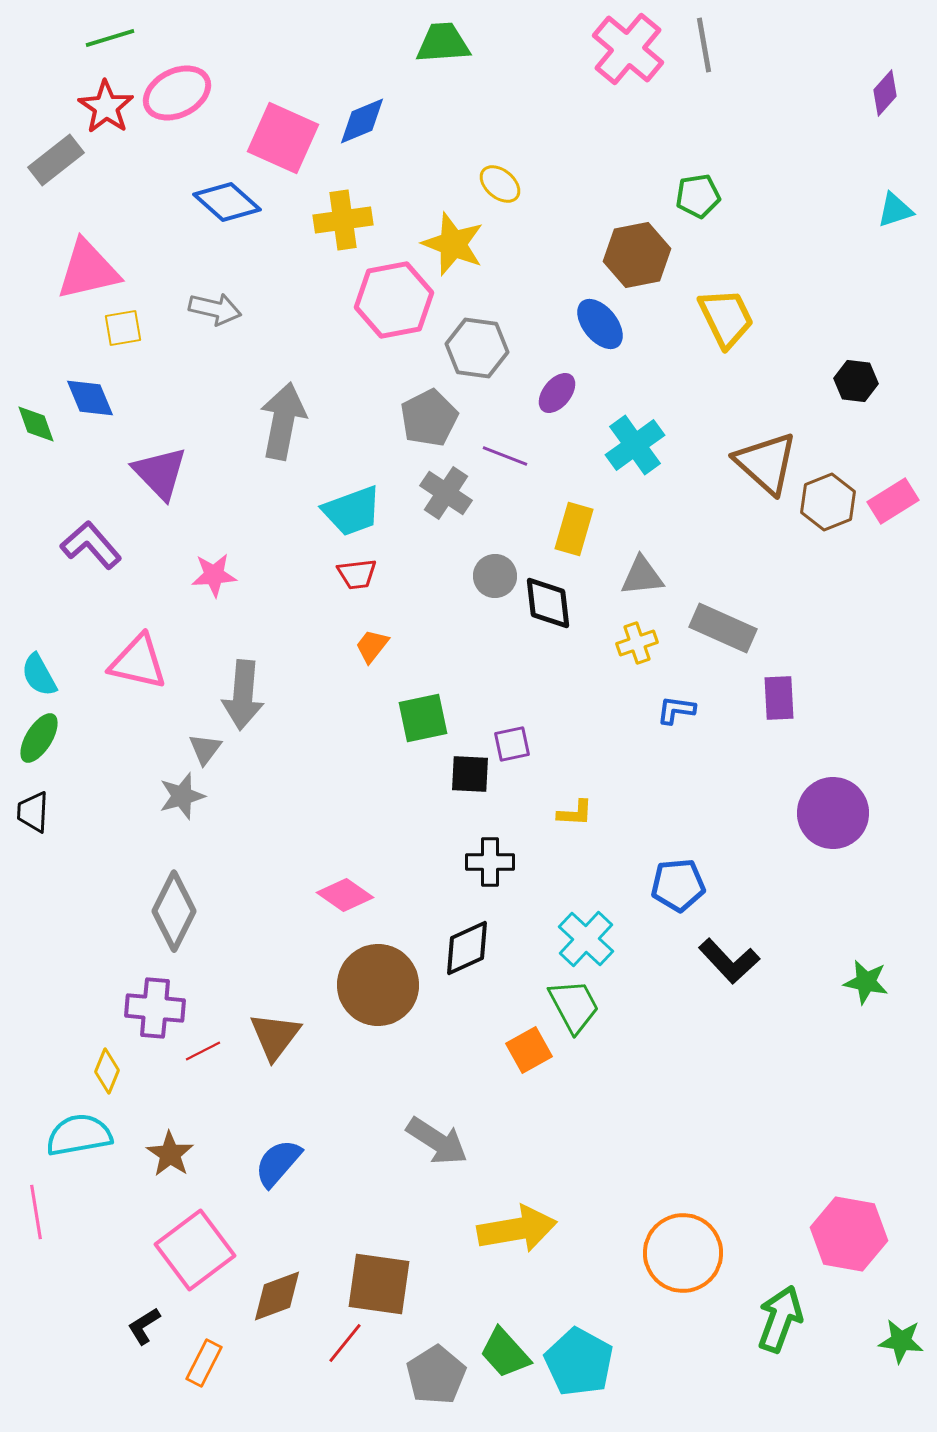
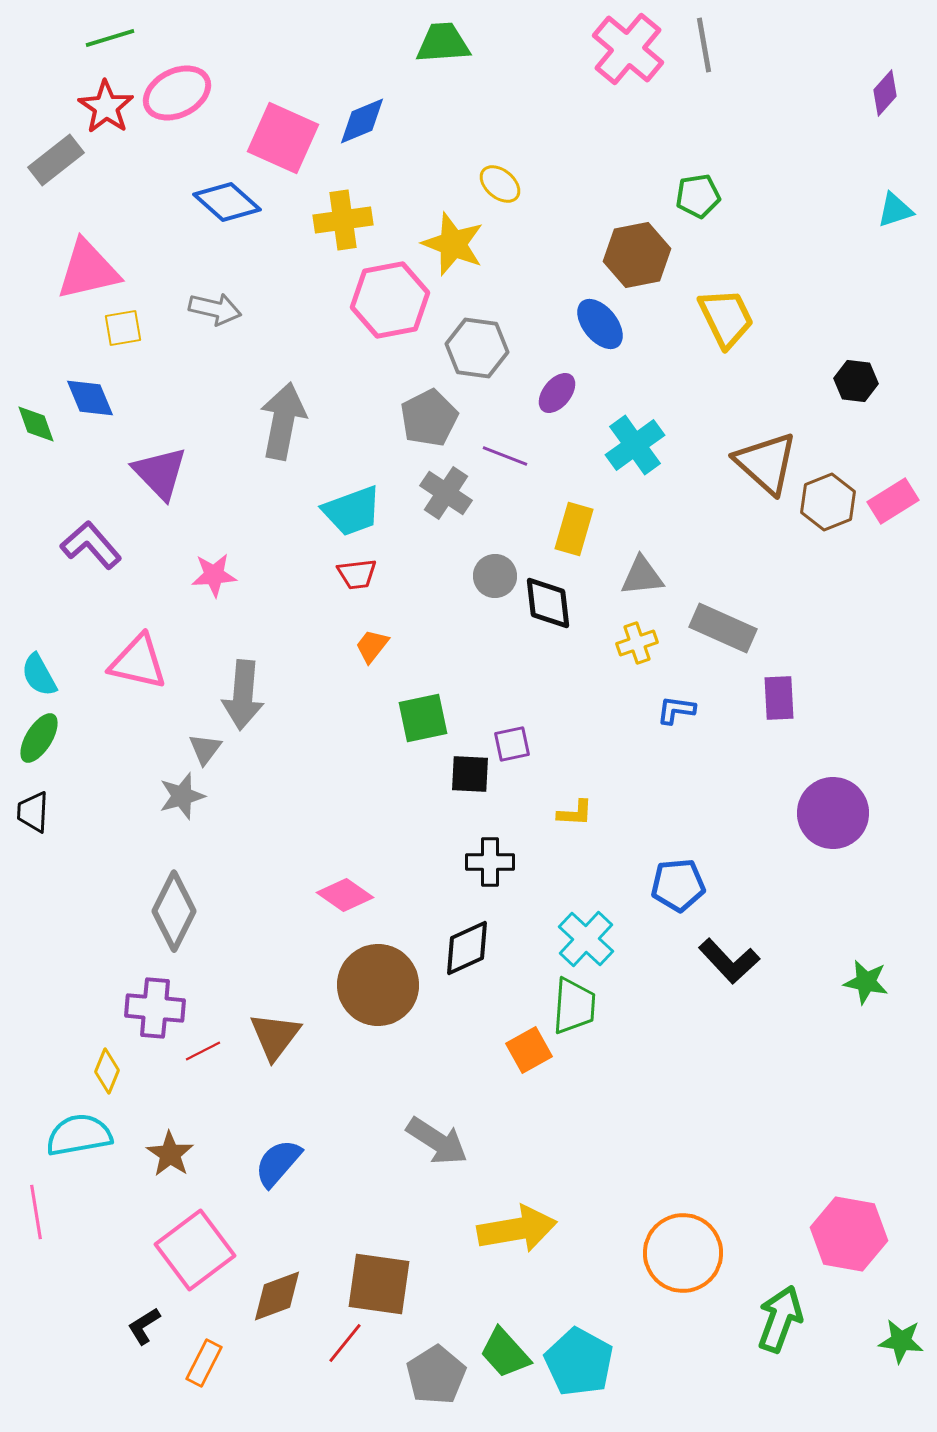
pink hexagon at (394, 300): moved 4 px left
green trapezoid at (574, 1006): rotated 32 degrees clockwise
